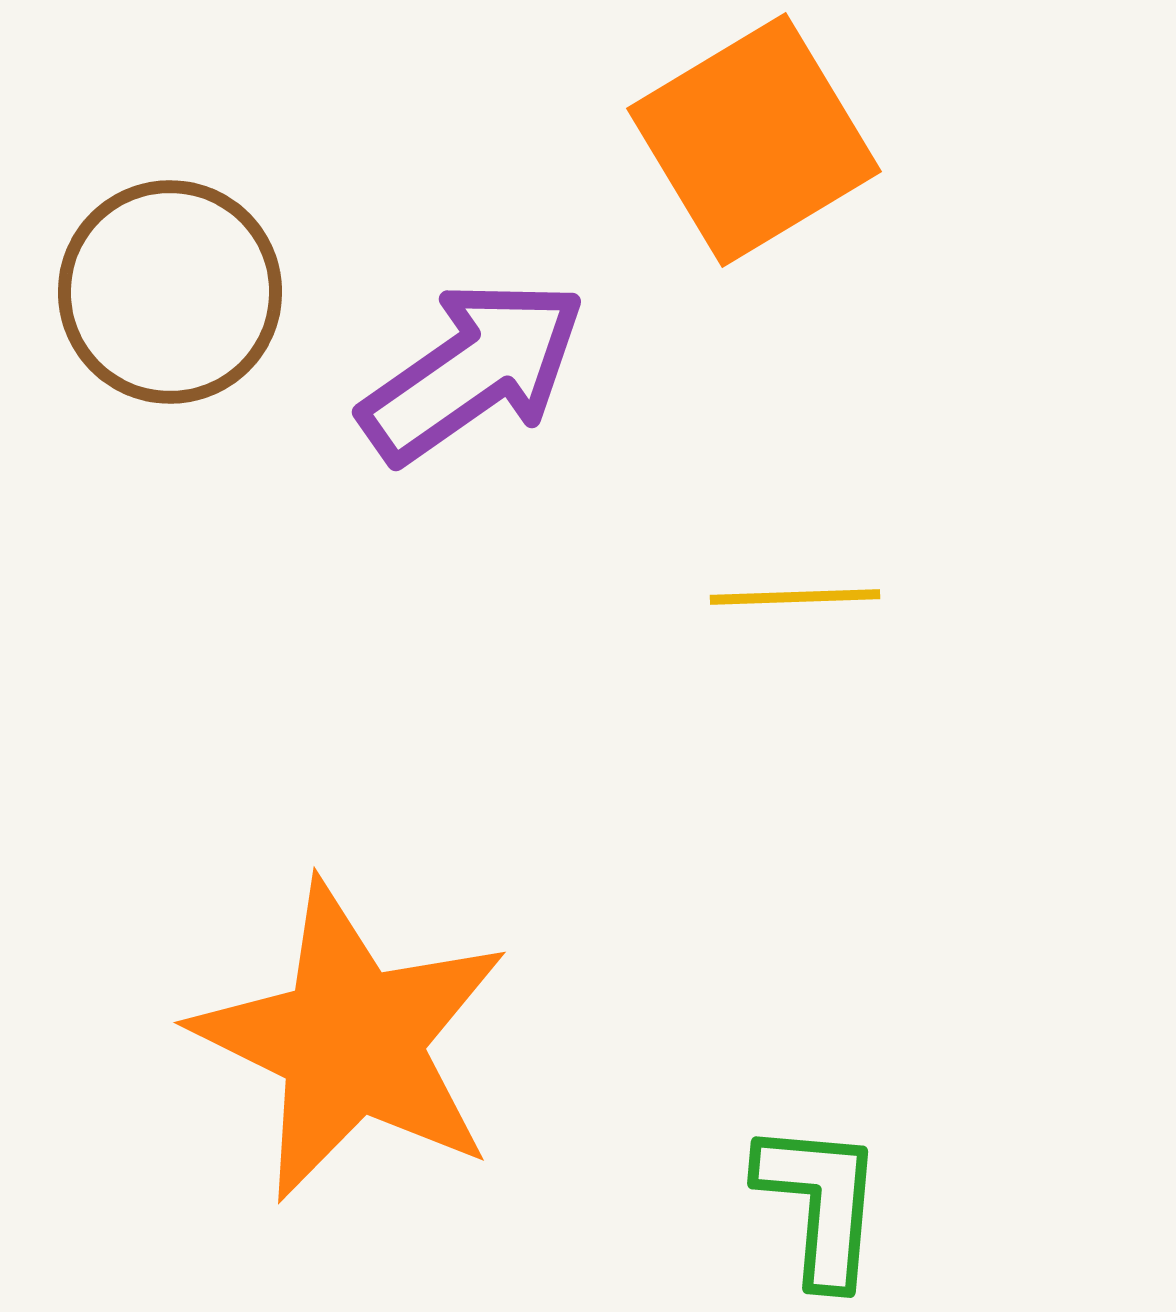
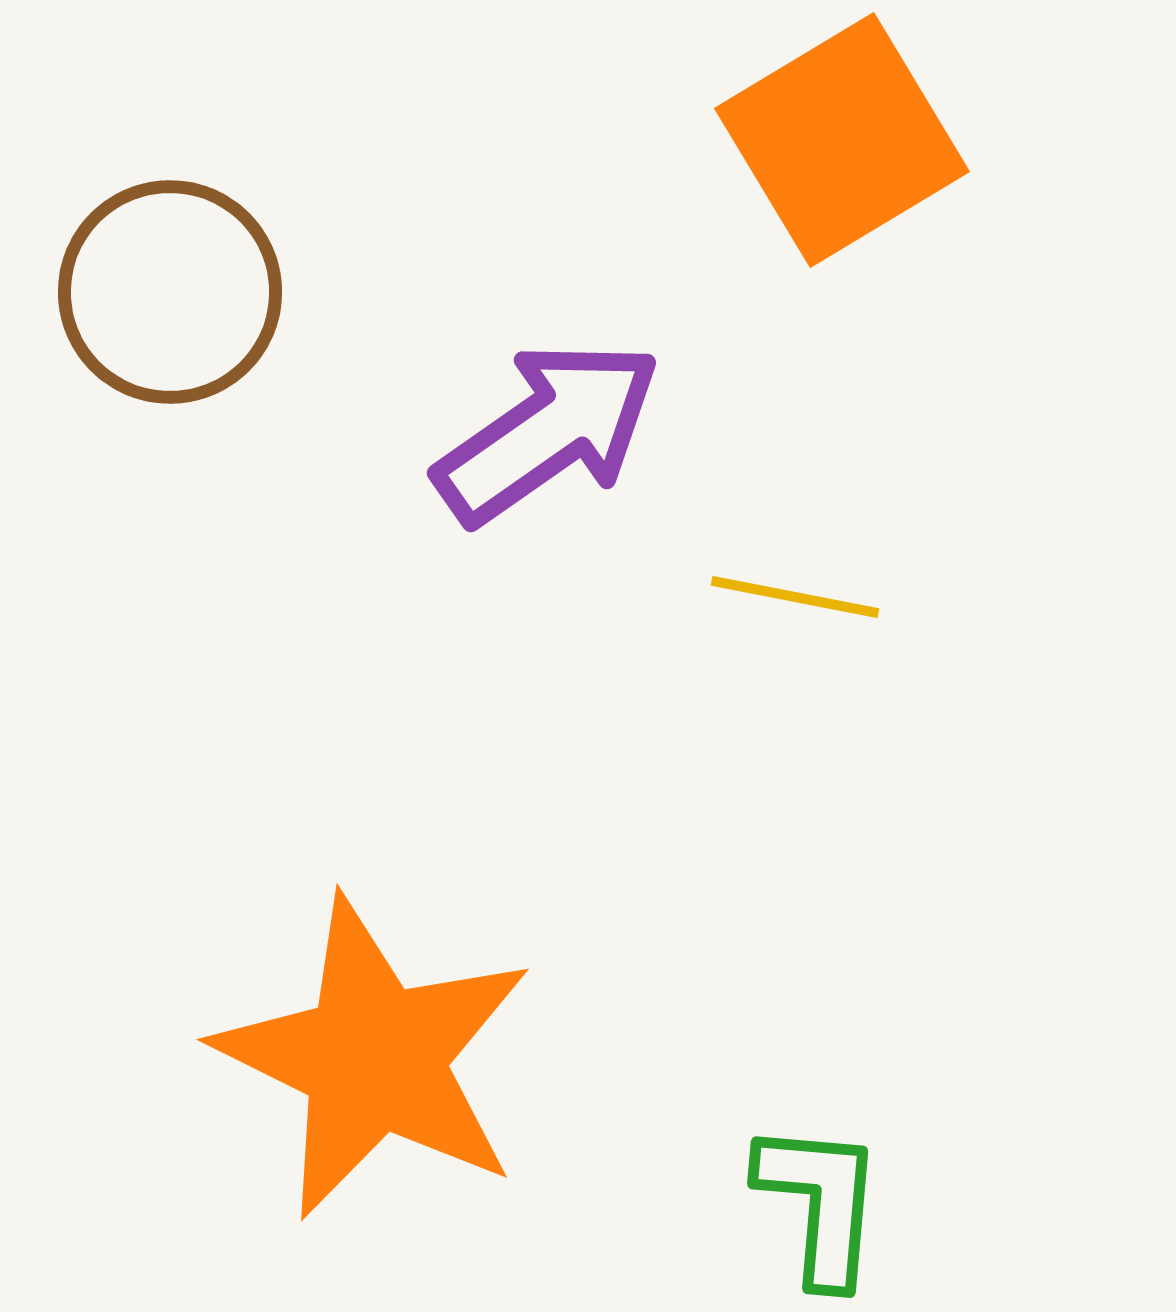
orange square: moved 88 px right
purple arrow: moved 75 px right, 61 px down
yellow line: rotated 13 degrees clockwise
orange star: moved 23 px right, 17 px down
